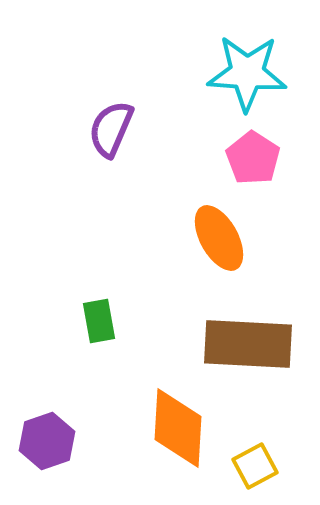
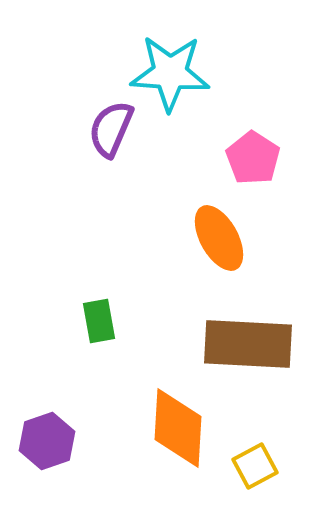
cyan star: moved 77 px left
